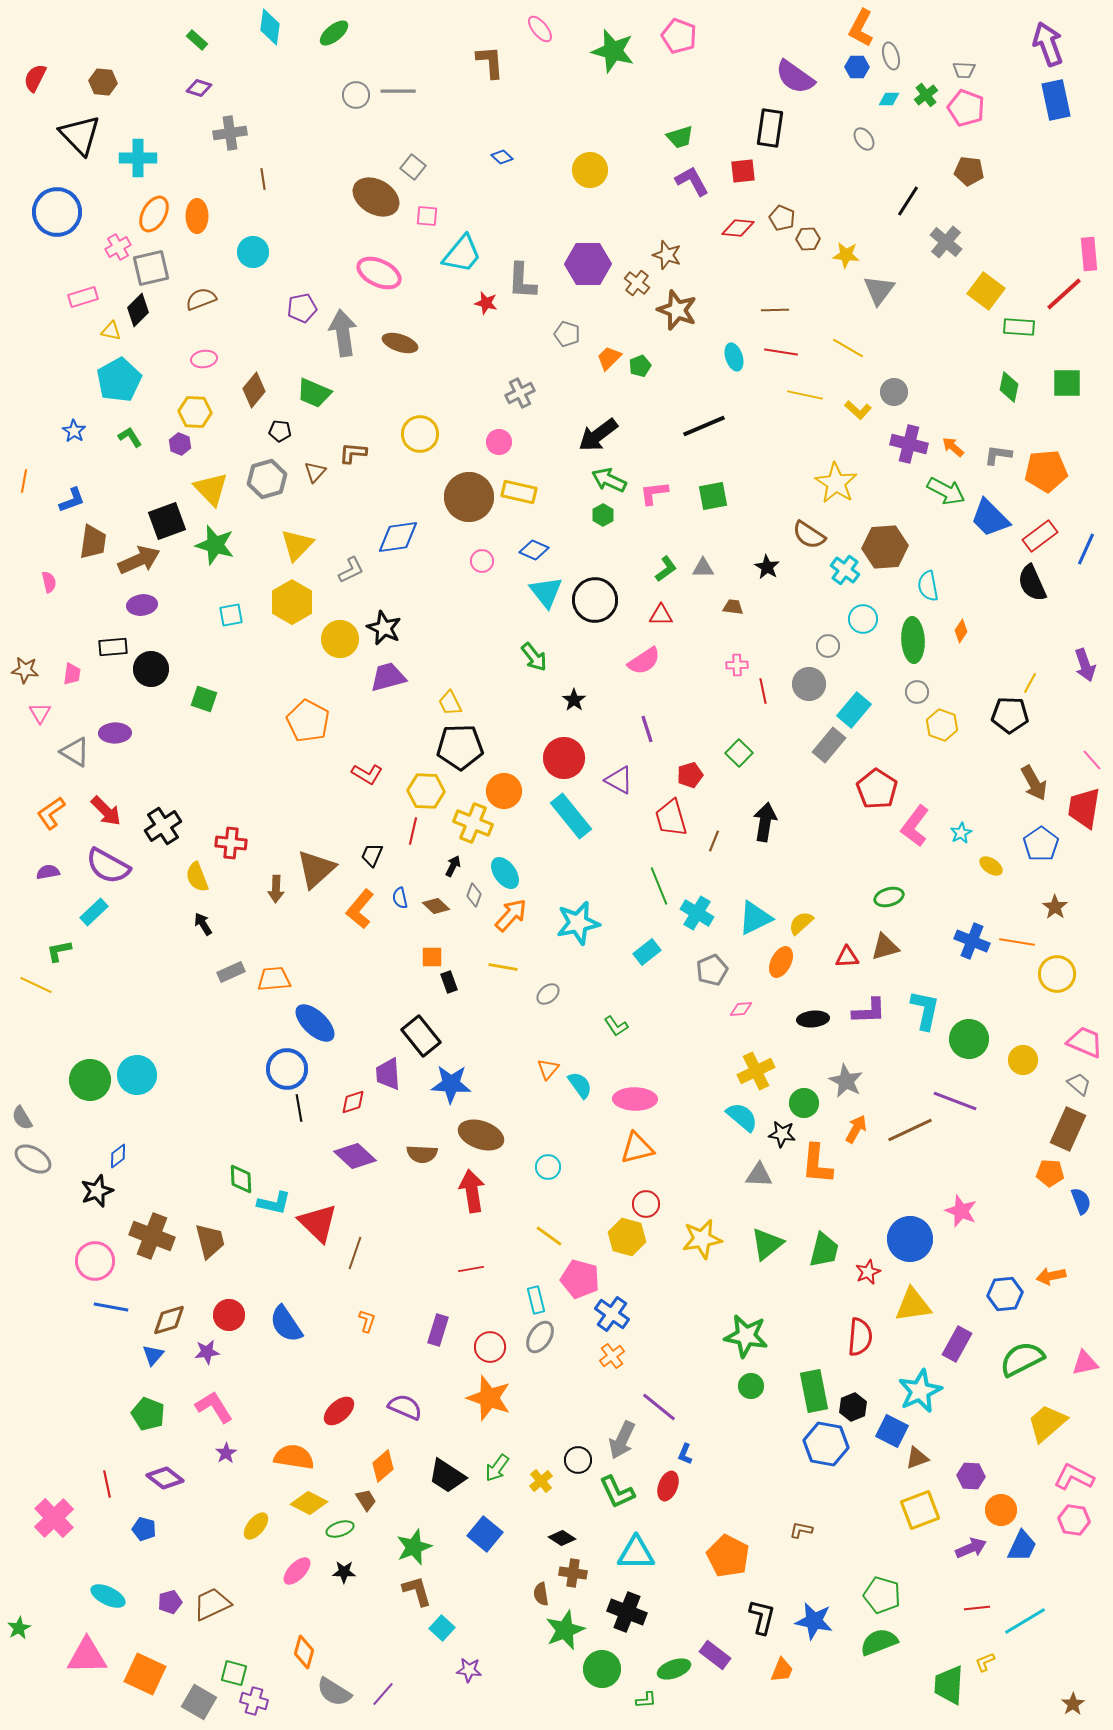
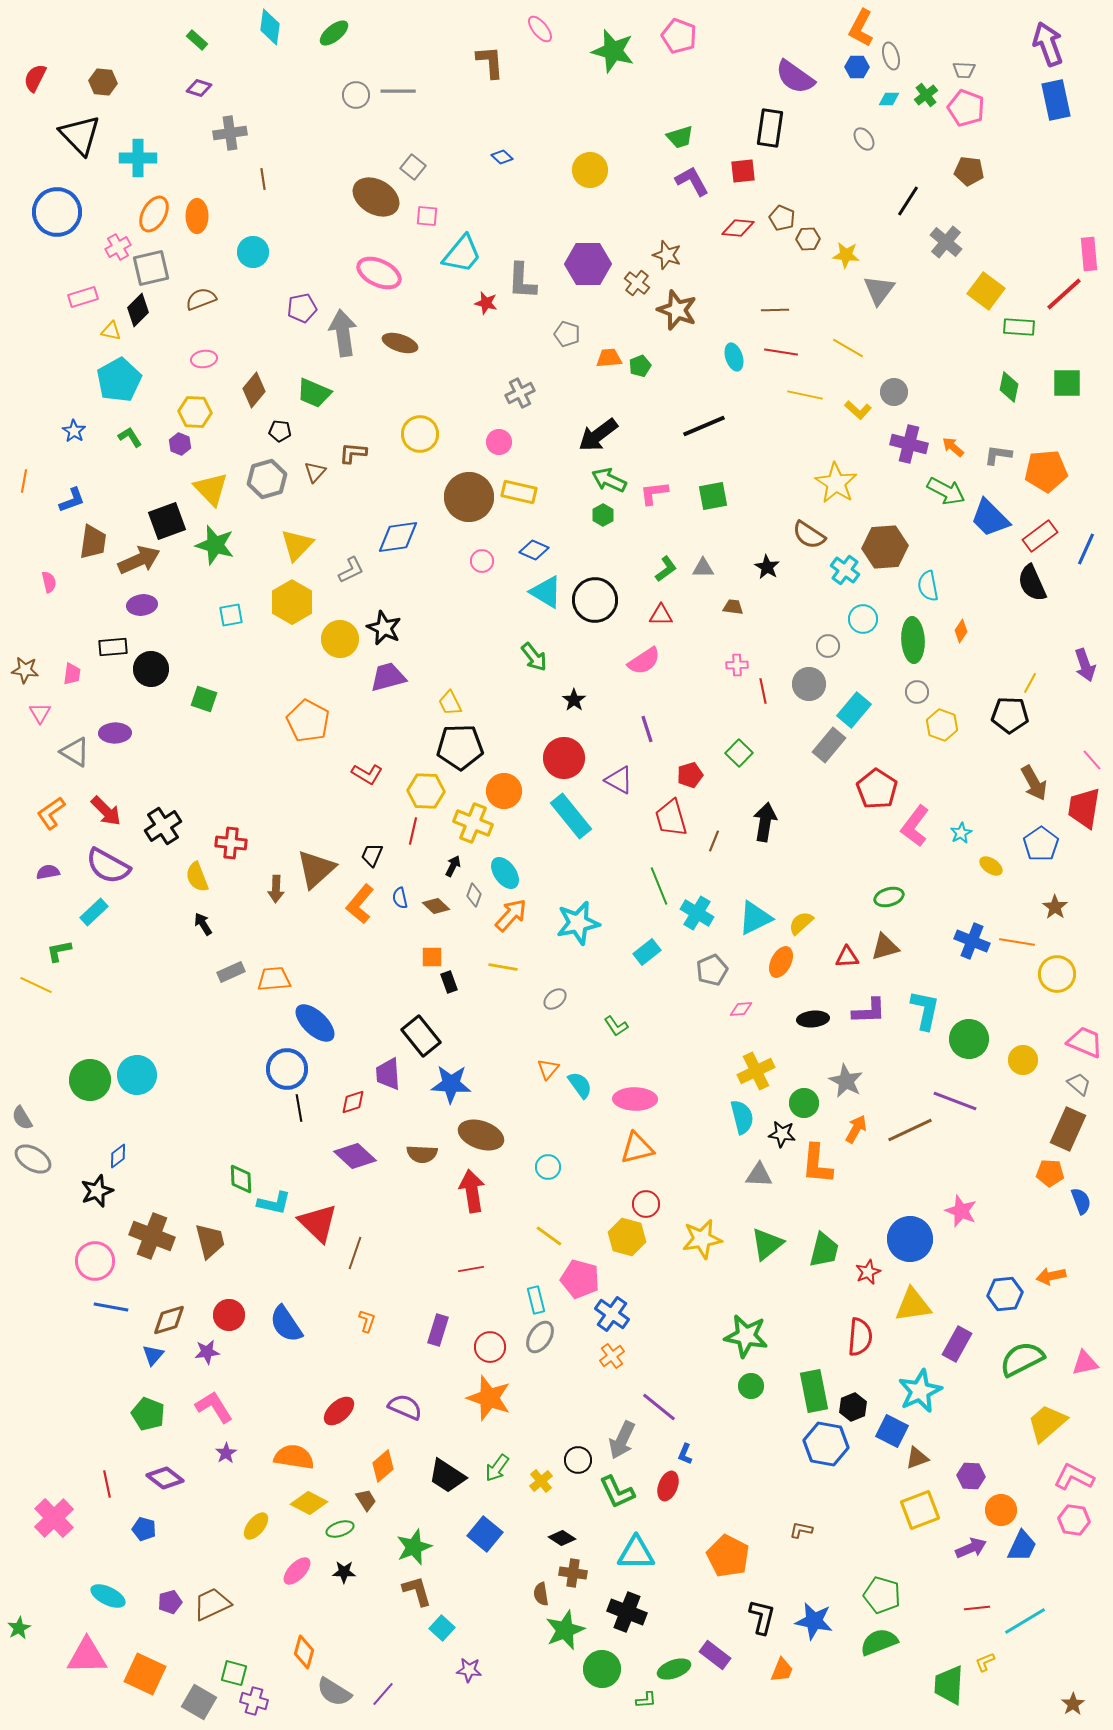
orange trapezoid at (609, 358): rotated 40 degrees clockwise
cyan triangle at (546, 592): rotated 21 degrees counterclockwise
orange L-shape at (360, 909): moved 5 px up
gray ellipse at (548, 994): moved 7 px right, 5 px down
cyan semicircle at (742, 1117): rotated 36 degrees clockwise
